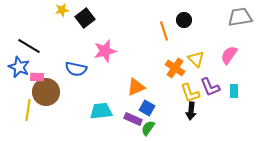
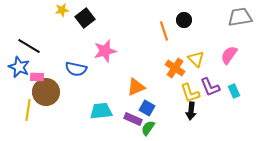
cyan rectangle: rotated 24 degrees counterclockwise
